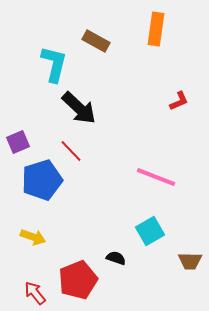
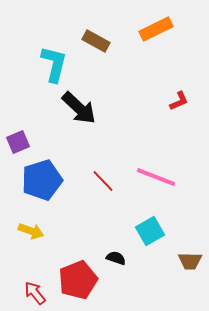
orange rectangle: rotated 56 degrees clockwise
red line: moved 32 px right, 30 px down
yellow arrow: moved 2 px left, 6 px up
